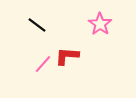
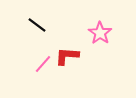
pink star: moved 9 px down
